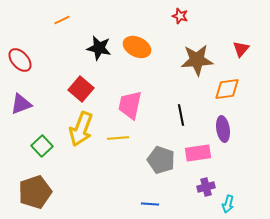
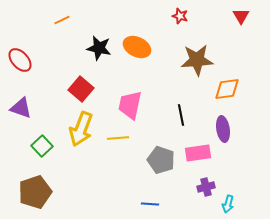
red triangle: moved 33 px up; rotated 12 degrees counterclockwise
purple triangle: moved 4 px down; rotated 40 degrees clockwise
